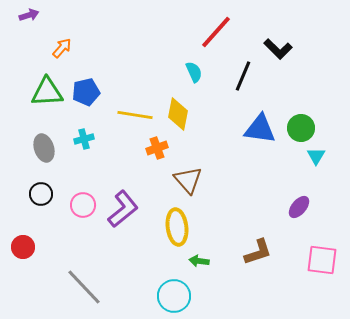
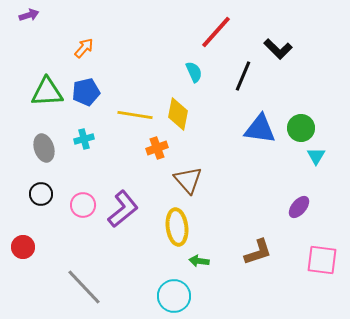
orange arrow: moved 22 px right
